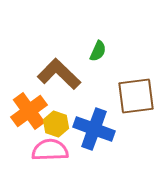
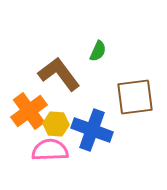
brown L-shape: rotated 9 degrees clockwise
brown square: moved 1 px left, 1 px down
yellow hexagon: rotated 15 degrees counterclockwise
blue cross: moved 2 px left, 1 px down
